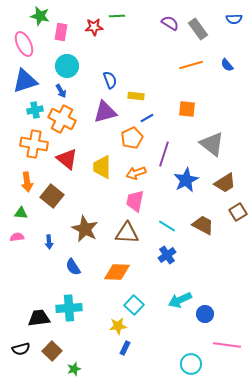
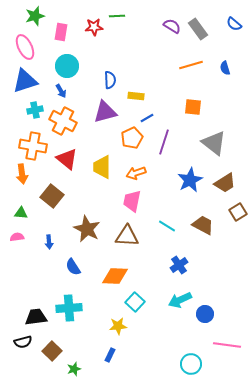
green star at (40, 16): moved 5 px left; rotated 30 degrees counterclockwise
blue semicircle at (234, 19): moved 5 px down; rotated 42 degrees clockwise
purple semicircle at (170, 23): moved 2 px right, 3 px down
pink ellipse at (24, 44): moved 1 px right, 3 px down
blue semicircle at (227, 65): moved 2 px left, 3 px down; rotated 24 degrees clockwise
blue semicircle at (110, 80): rotated 18 degrees clockwise
orange square at (187, 109): moved 6 px right, 2 px up
orange cross at (62, 119): moved 1 px right, 2 px down
orange cross at (34, 144): moved 1 px left, 2 px down
gray triangle at (212, 144): moved 2 px right, 1 px up
purple line at (164, 154): moved 12 px up
blue star at (186, 180): moved 4 px right
orange arrow at (27, 182): moved 5 px left, 8 px up
pink trapezoid at (135, 201): moved 3 px left
brown star at (85, 229): moved 2 px right
brown triangle at (127, 233): moved 3 px down
blue cross at (167, 255): moved 12 px right, 10 px down
orange diamond at (117, 272): moved 2 px left, 4 px down
cyan square at (134, 305): moved 1 px right, 3 px up
black trapezoid at (39, 318): moved 3 px left, 1 px up
blue rectangle at (125, 348): moved 15 px left, 7 px down
black semicircle at (21, 349): moved 2 px right, 7 px up
